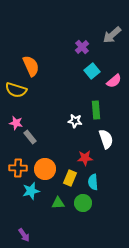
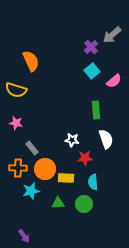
purple cross: moved 9 px right
orange semicircle: moved 5 px up
white star: moved 3 px left, 19 px down
gray rectangle: moved 2 px right, 11 px down
yellow rectangle: moved 4 px left; rotated 70 degrees clockwise
green circle: moved 1 px right, 1 px down
purple arrow: moved 1 px down
